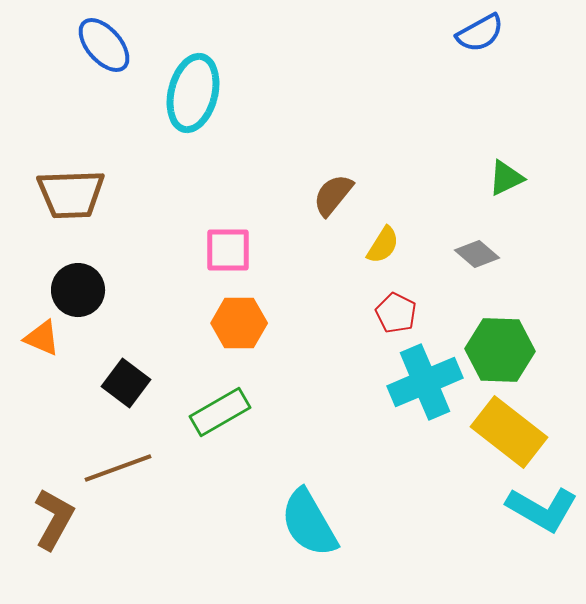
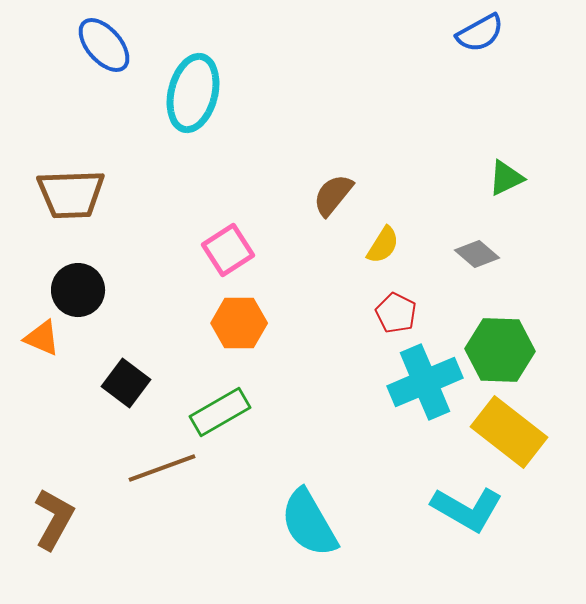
pink square: rotated 33 degrees counterclockwise
brown line: moved 44 px right
cyan L-shape: moved 75 px left
